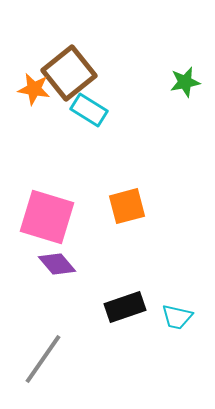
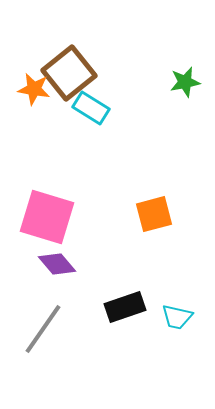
cyan rectangle: moved 2 px right, 2 px up
orange square: moved 27 px right, 8 px down
gray line: moved 30 px up
